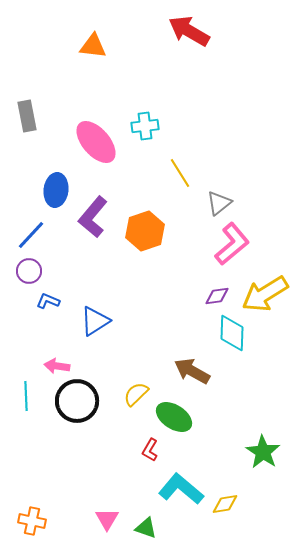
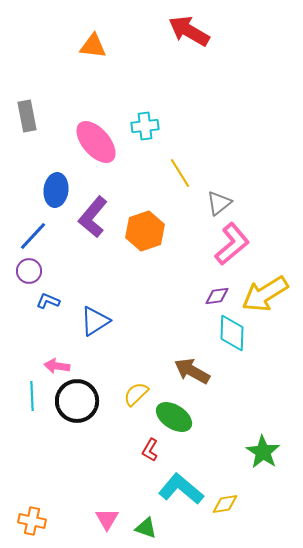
blue line: moved 2 px right, 1 px down
cyan line: moved 6 px right
